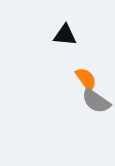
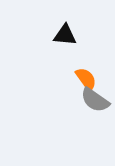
gray semicircle: moved 1 px left, 1 px up
